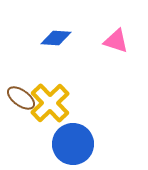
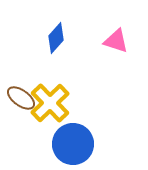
blue diamond: rotated 52 degrees counterclockwise
